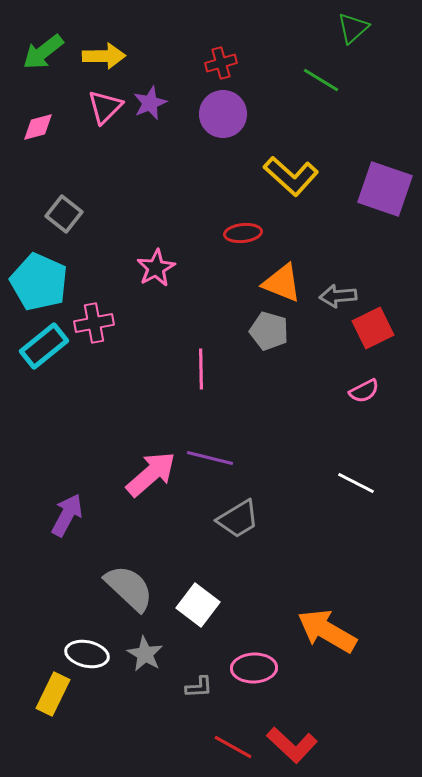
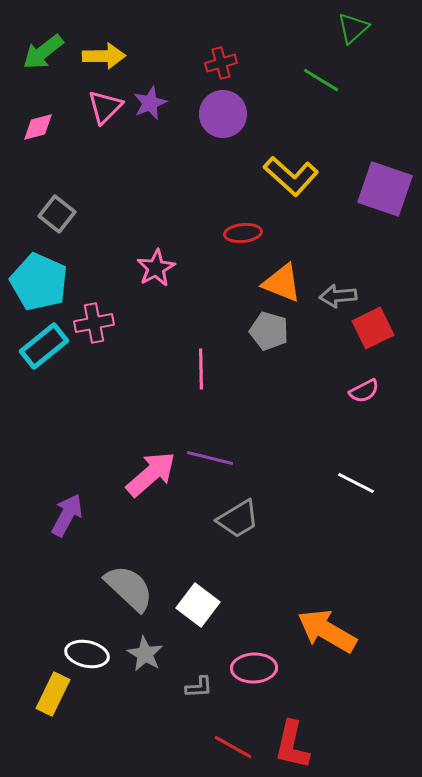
gray square: moved 7 px left
red L-shape: rotated 60 degrees clockwise
